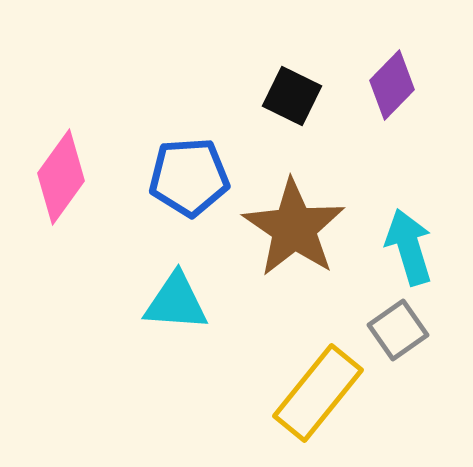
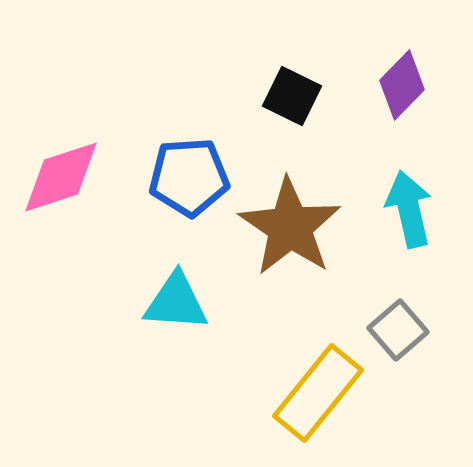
purple diamond: moved 10 px right
pink diamond: rotated 36 degrees clockwise
brown star: moved 4 px left, 1 px up
cyan arrow: moved 38 px up; rotated 4 degrees clockwise
gray square: rotated 6 degrees counterclockwise
